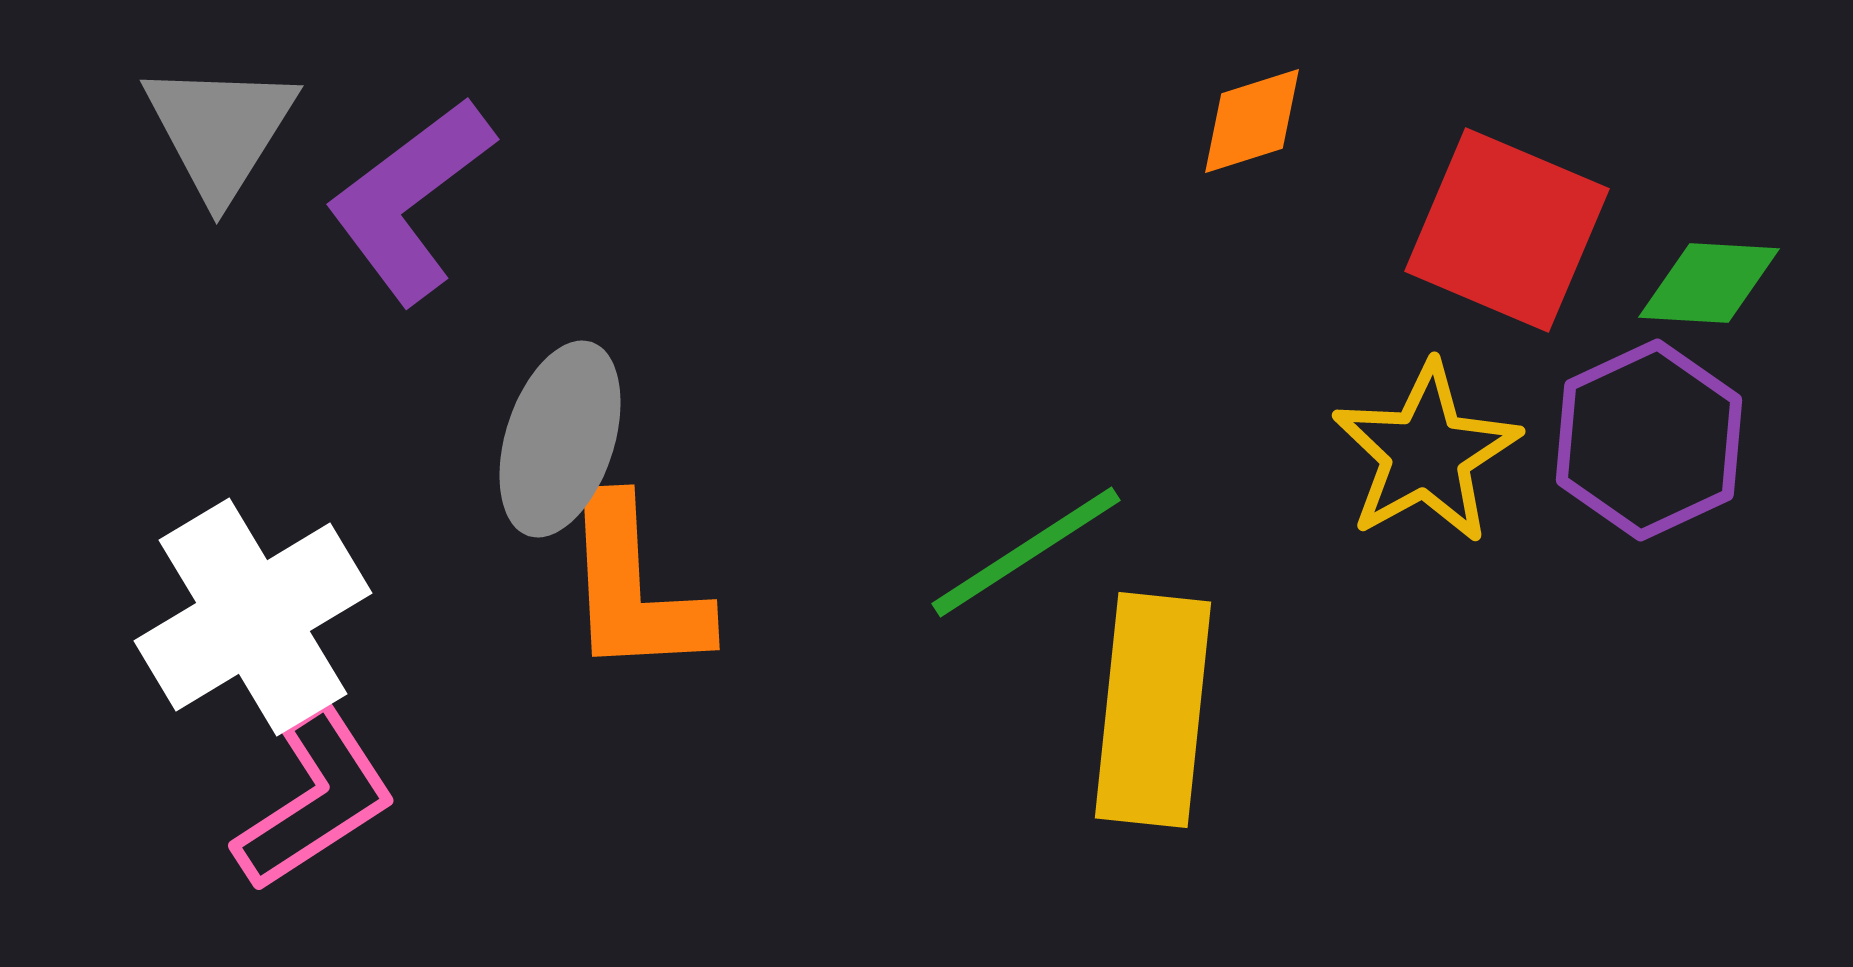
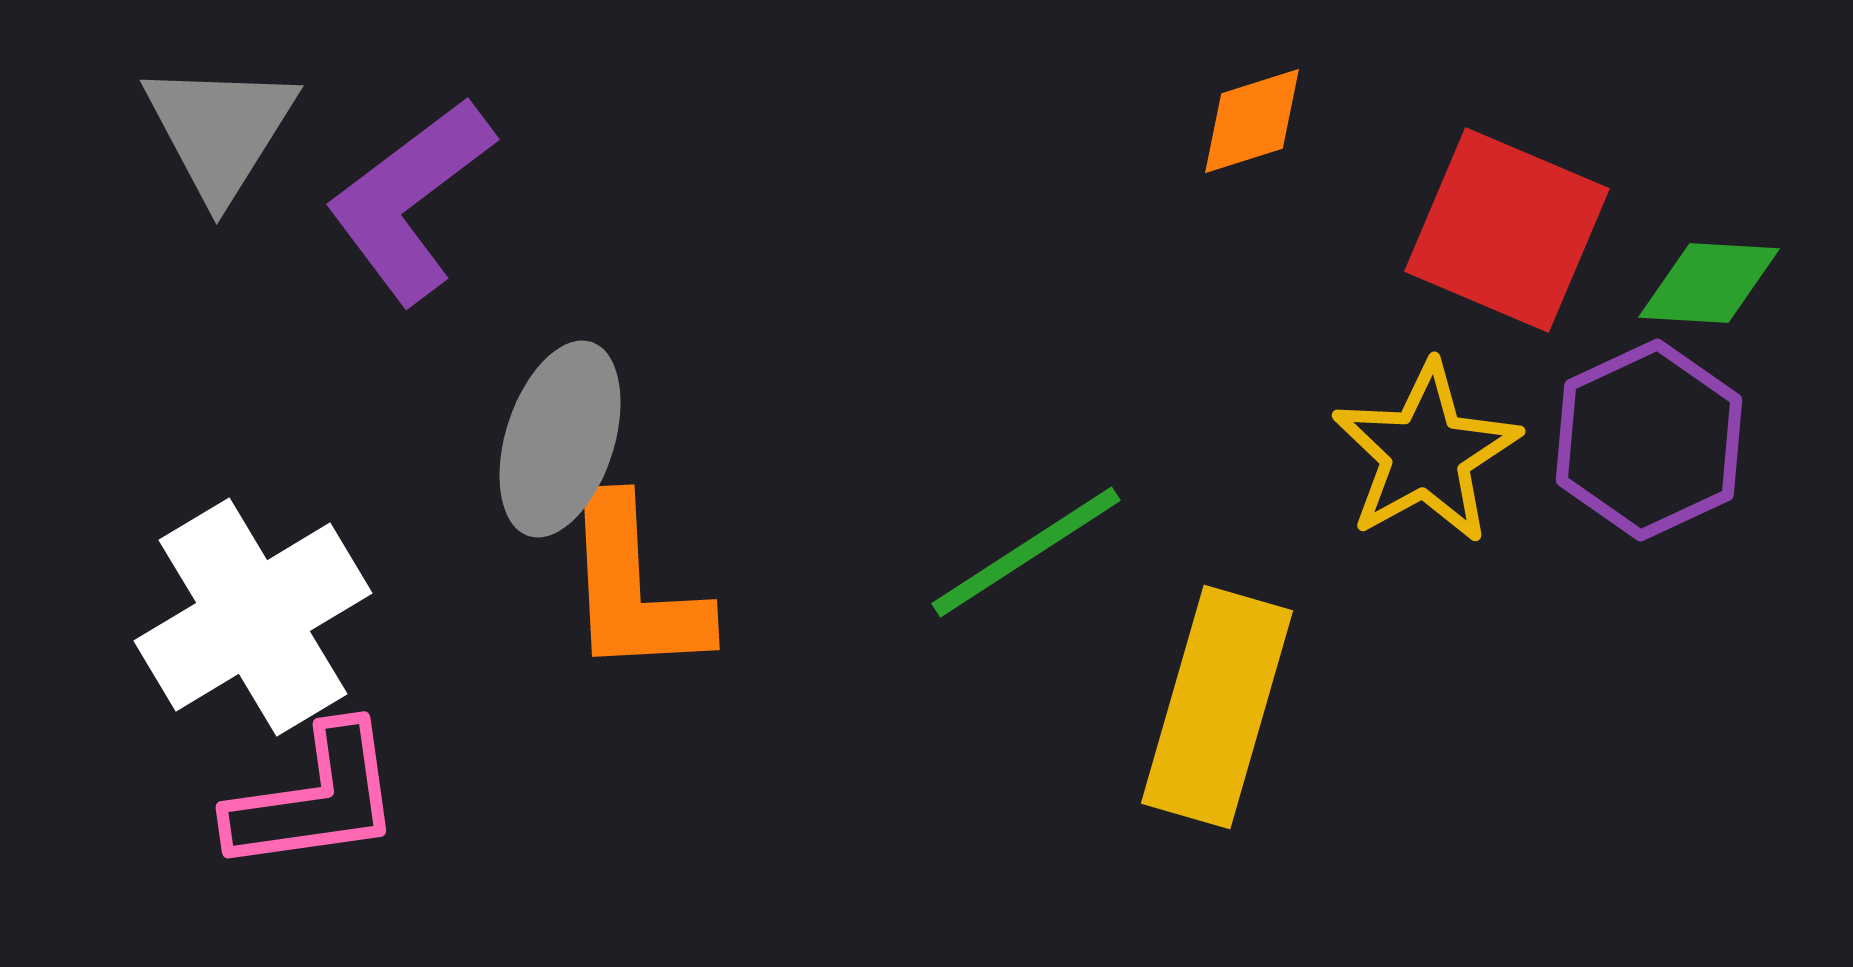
yellow rectangle: moved 64 px right, 3 px up; rotated 10 degrees clockwise
pink L-shape: rotated 25 degrees clockwise
